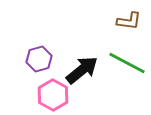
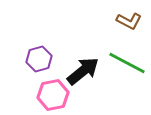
brown L-shape: rotated 20 degrees clockwise
black arrow: moved 1 px right, 1 px down
pink hexagon: rotated 20 degrees clockwise
